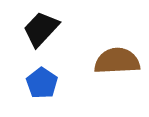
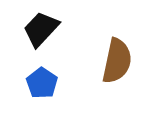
brown semicircle: rotated 105 degrees clockwise
